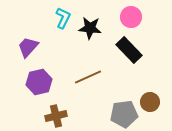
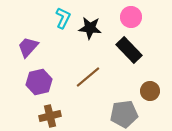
brown line: rotated 16 degrees counterclockwise
brown circle: moved 11 px up
brown cross: moved 6 px left
